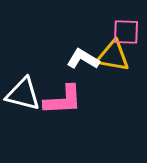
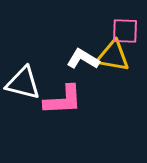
pink square: moved 1 px left, 1 px up
white triangle: moved 11 px up
